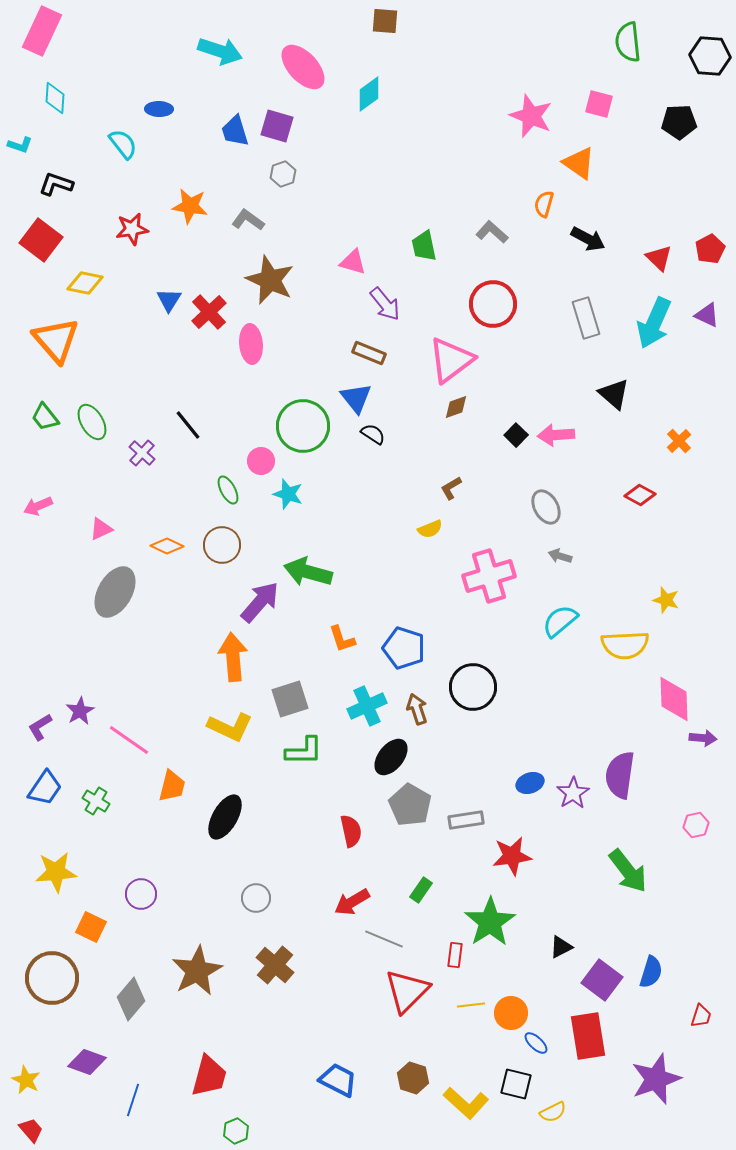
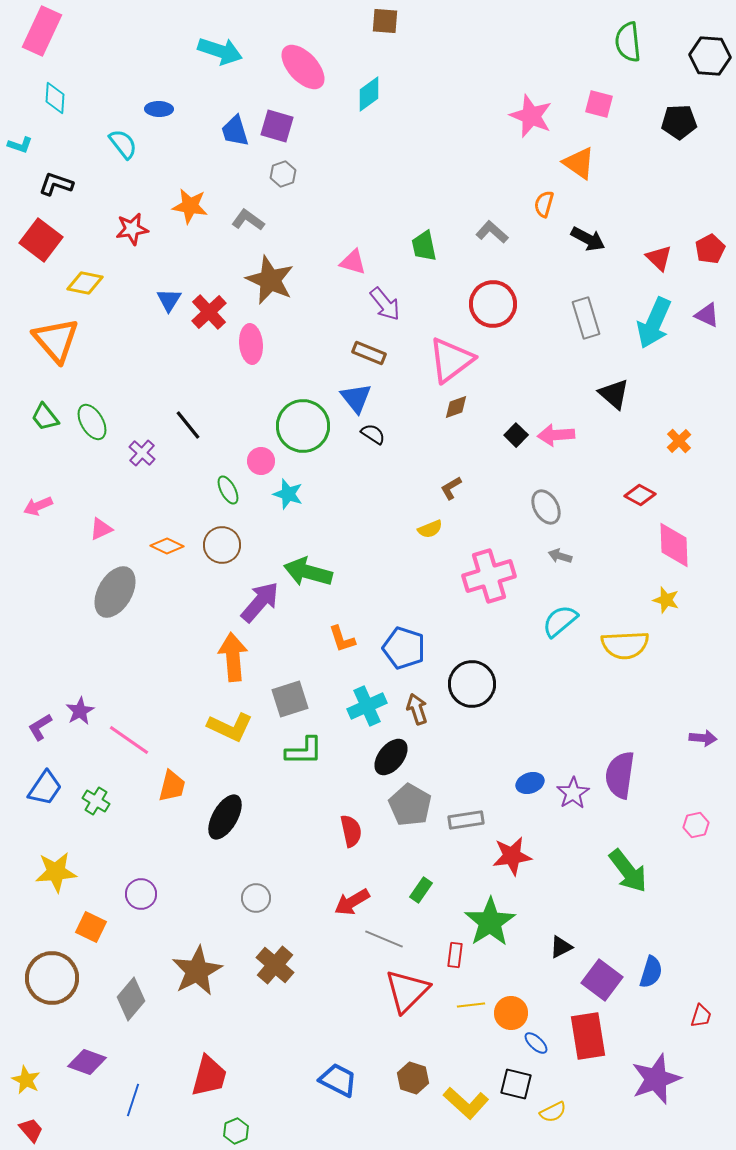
black circle at (473, 687): moved 1 px left, 3 px up
pink diamond at (674, 699): moved 154 px up
